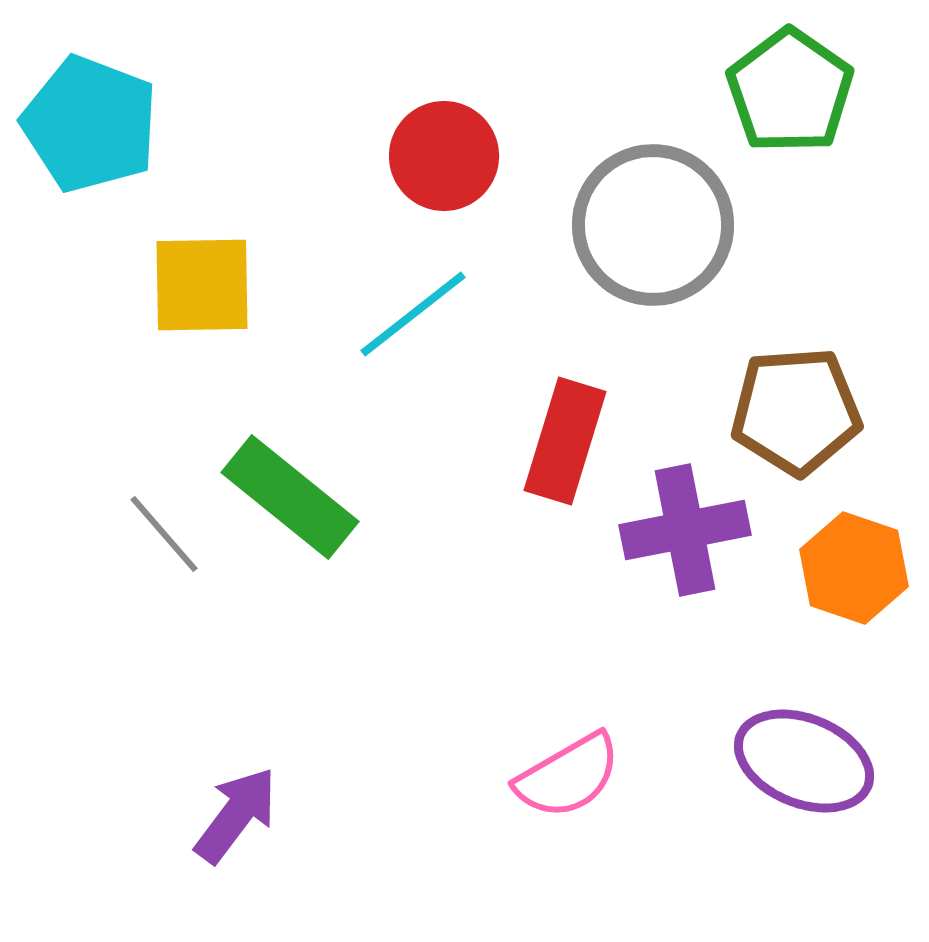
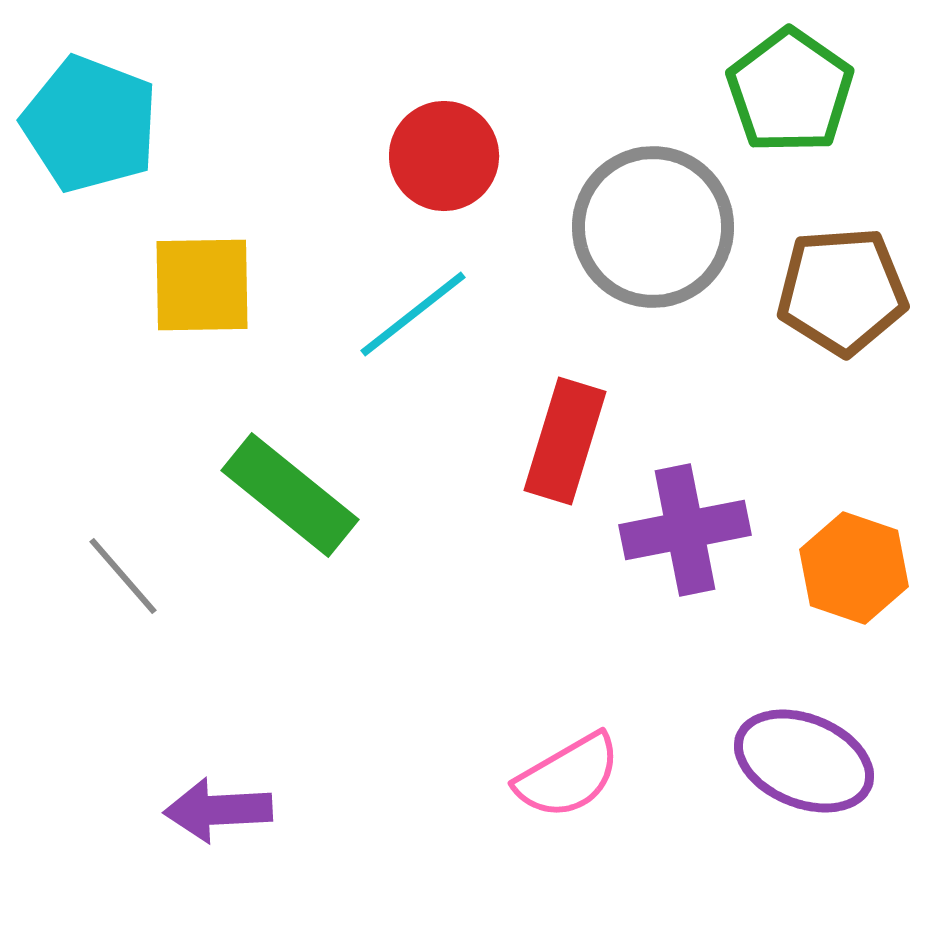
gray circle: moved 2 px down
brown pentagon: moved 46 px right, 120 px up
green rectangle: moved 2 px up
gray line: moved 41 px left, 42 px down
purple arrow: moved 18 px left, 5 px up; rotated 130 degrees counterclockwise
